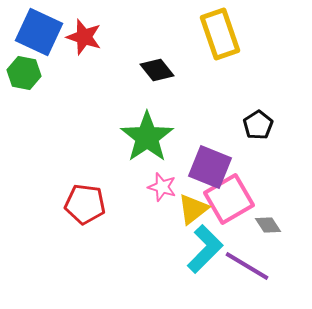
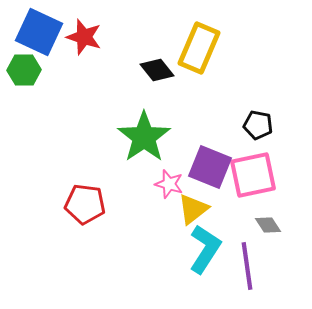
yellow rectangle: moved 21 px left, 14 px down; rotated 42 degrees clockwise
green hexagon: moved 3 px up; rotated 12 degrees counterclockwise
black pentagon: rotated 28 degrees counterclockwise
green star: moved 3 px left
pink star: moved 7 px right, 3 px up
pink square: moved 24 px right, 24 px up; rotated 18 degrees clockwise
cyan L-shape: rotated 12 degrees counterclockwise
purple line: rotated 51 degrees clockwise
